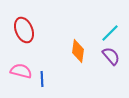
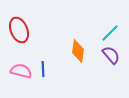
red ellipse: moved 5 px left
purple semicircle: moved 1 px up
blue line: moved 1 px right, 10 px up
